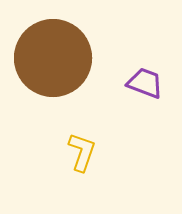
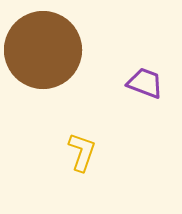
brown circle: moved 10 px left, 8 px up
